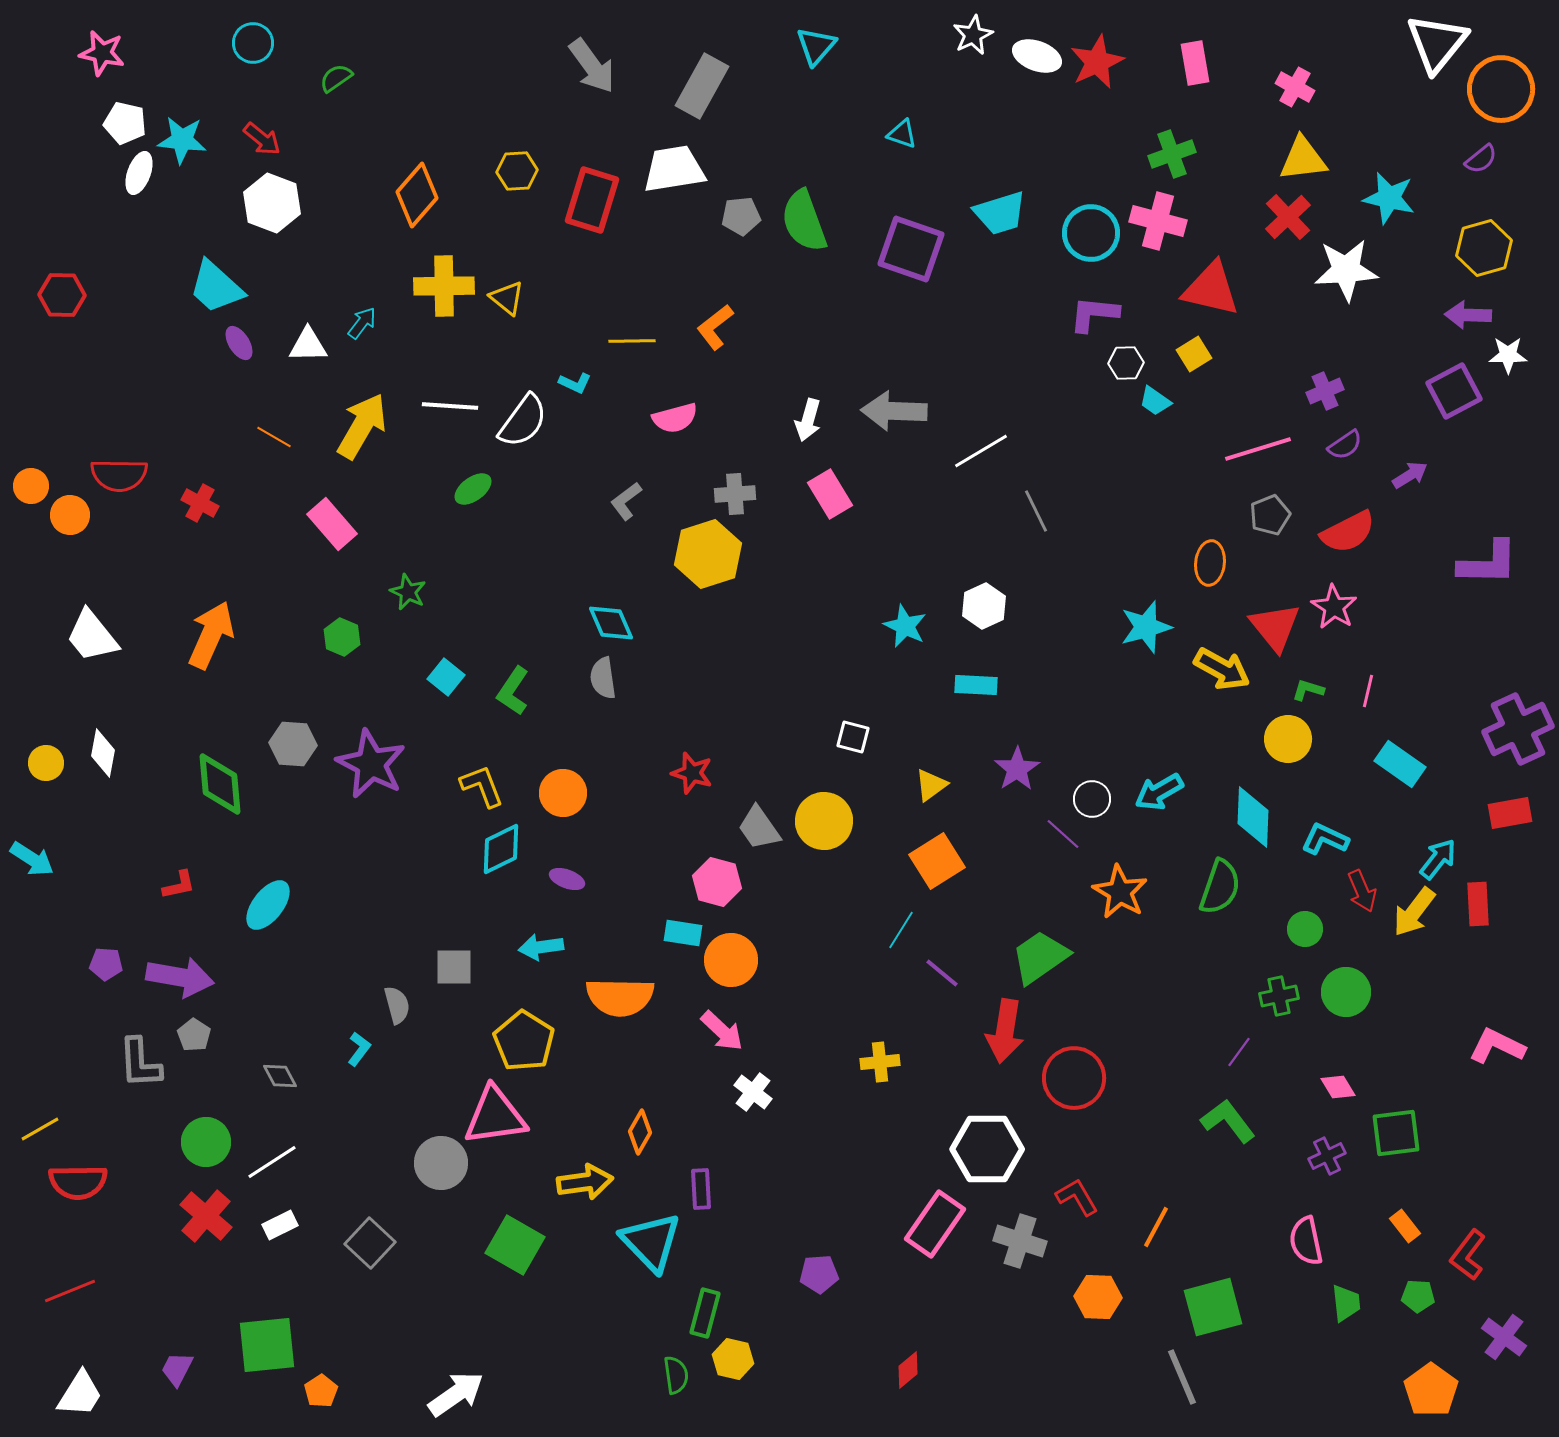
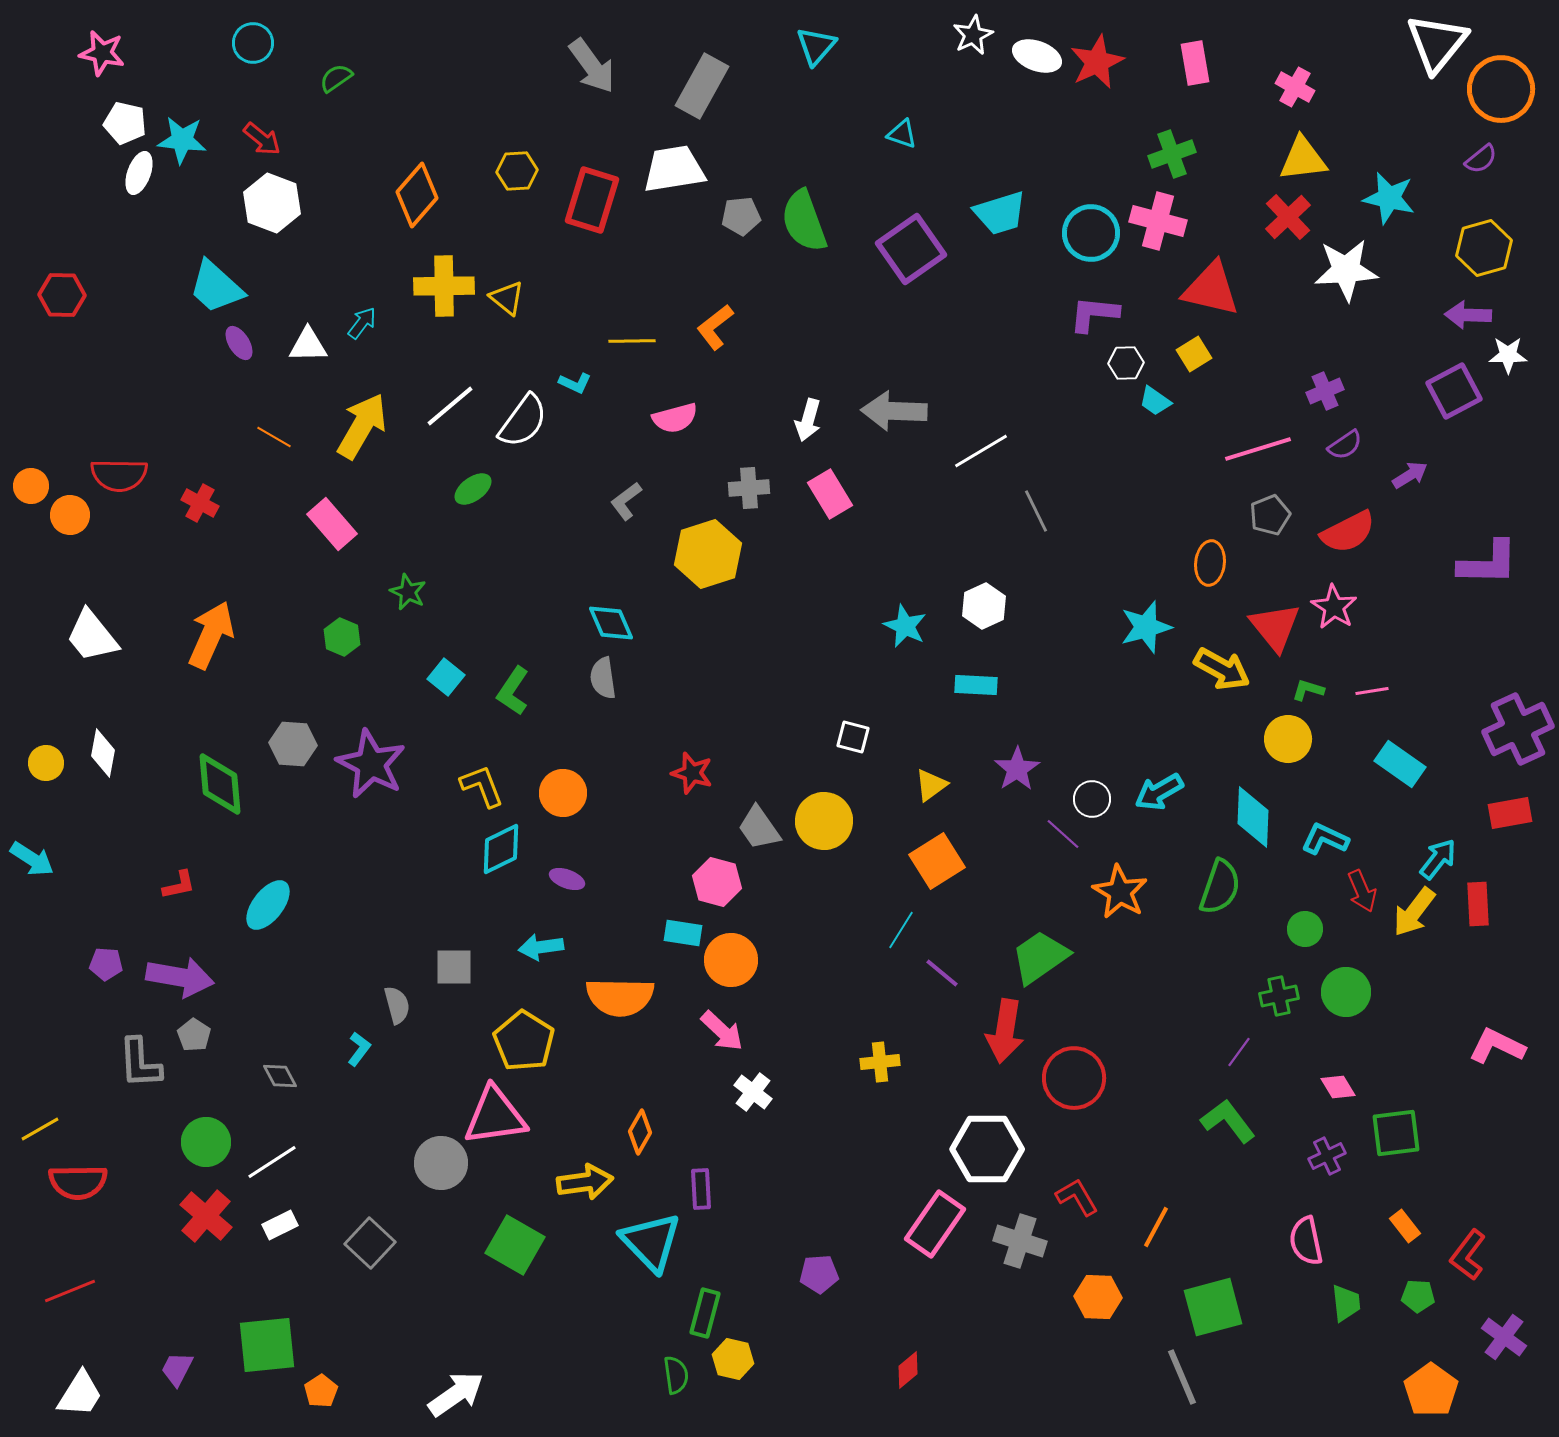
purple square at (911, 249): rotated 36 degrees clockwise
white line at (450, 406): rotated 44 degrees counterclockwise
gray cross at (735, 494): moved 14 px right, 6 px up
pink line at (1368, 691): moved 4 px right; rotated 68 degrees clockwise
